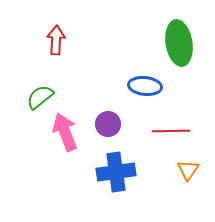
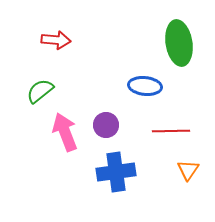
red arrow: rotated 92 degrees clockwise
green semicircle: moved 6 px up
purple circle: moved 2 px left, 1 px down
